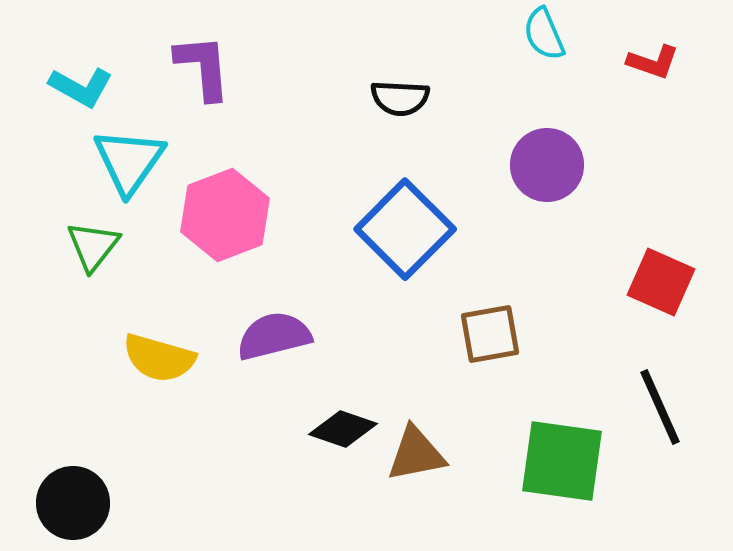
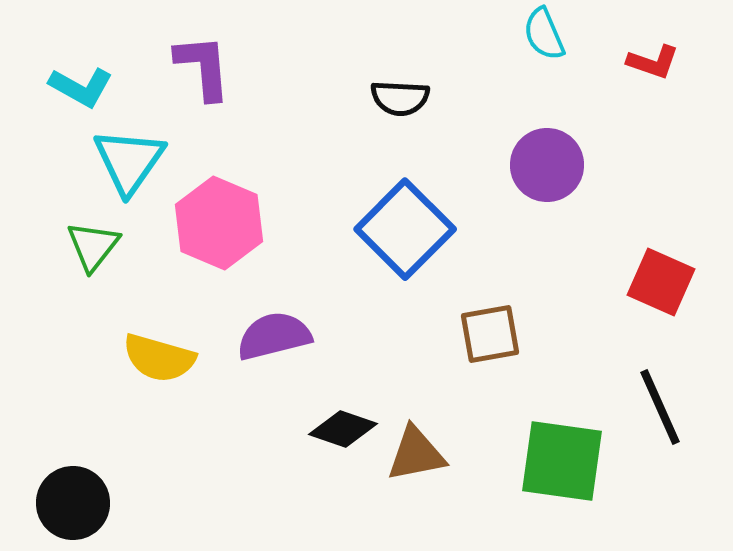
pink hexagon: moved 6 px left, 8 px down; rotated 16 degrees counterclockwise
